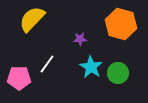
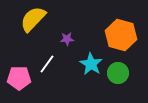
yellow semicircle: moved 1 px right
orange hexagon: moved 11 px down
purple star: moved 13 px left
cyan star: moved 3 px up
